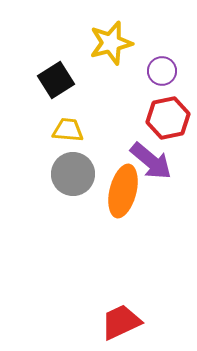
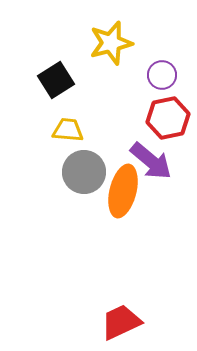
purple circle: moved 4 px down
gray circle: moved 11 px right, 2 px up
